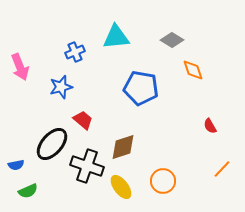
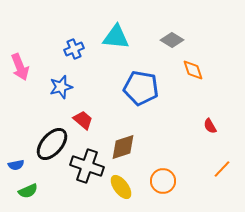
cyan triangle: rotated 12 degrees clockwise
blue cross: moved 1 px left, 3 px up
